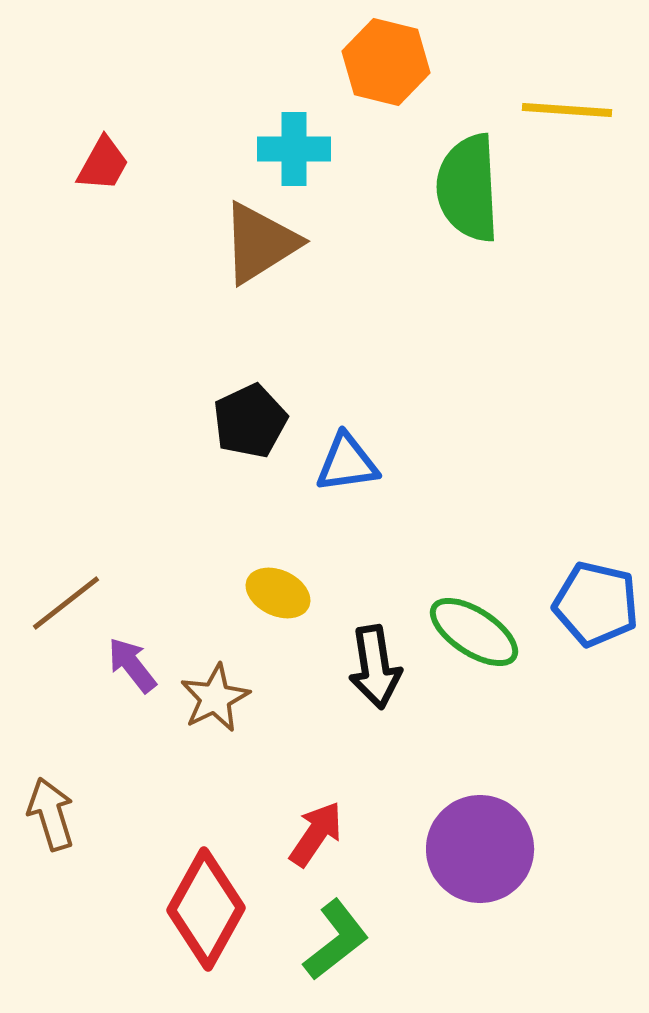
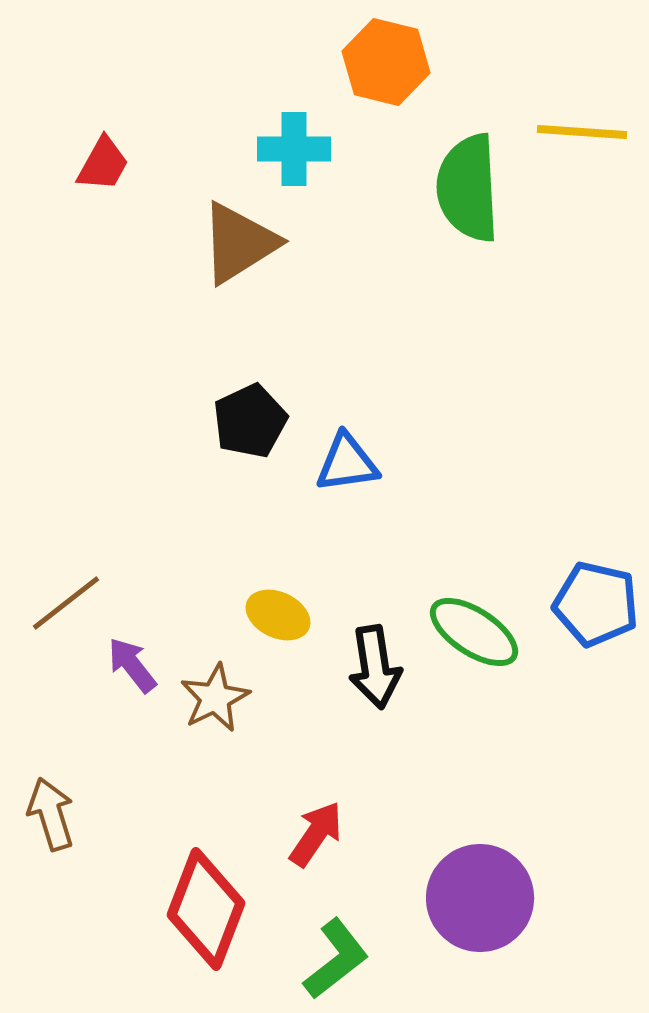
yellow line: moved 15 px right, 22 px down
brown triangle: moved 21 px left
yellow ellipse: moved 22 px down
purple circle: moved 49 px down
red diamond: rotated 8 degrees counterclockwise
green L-shape: moved 19 px down
